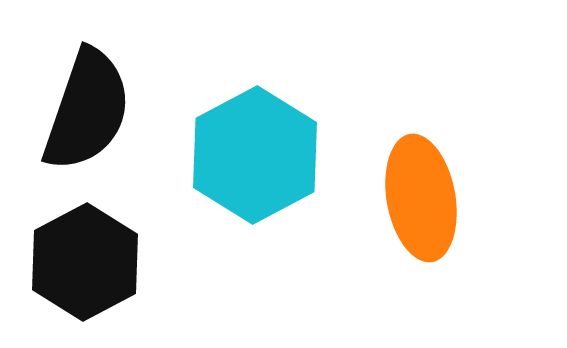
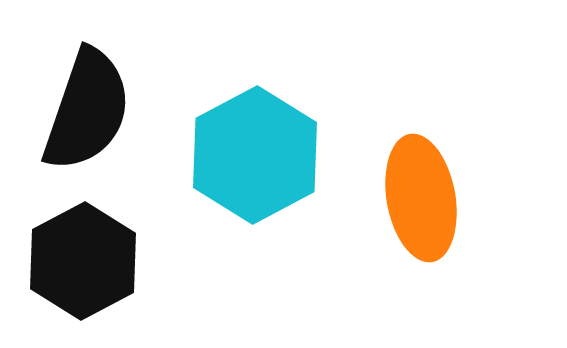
black hexagon: moved 2 px left, 1 px up
